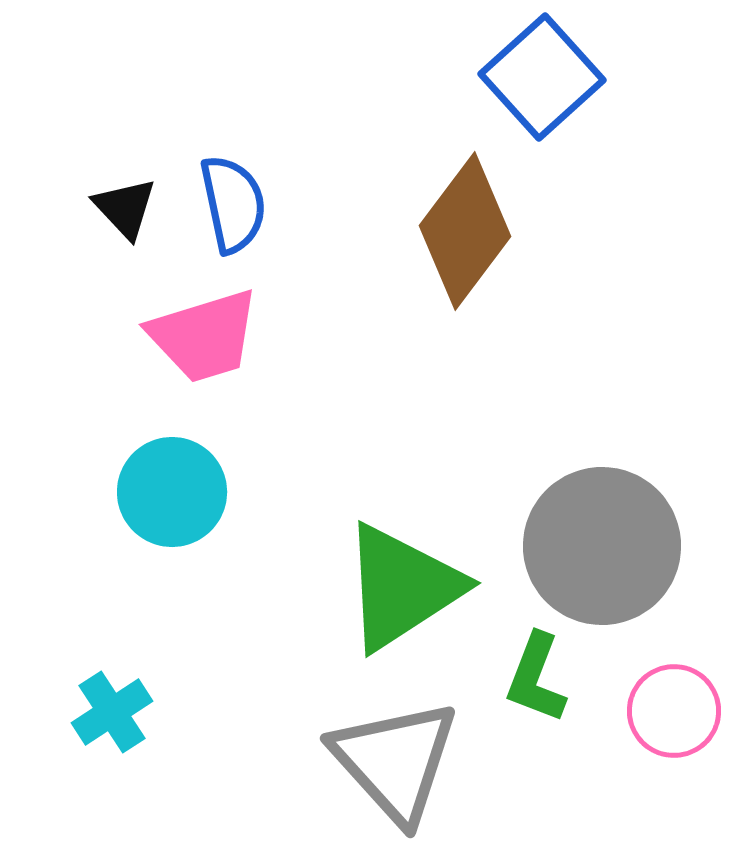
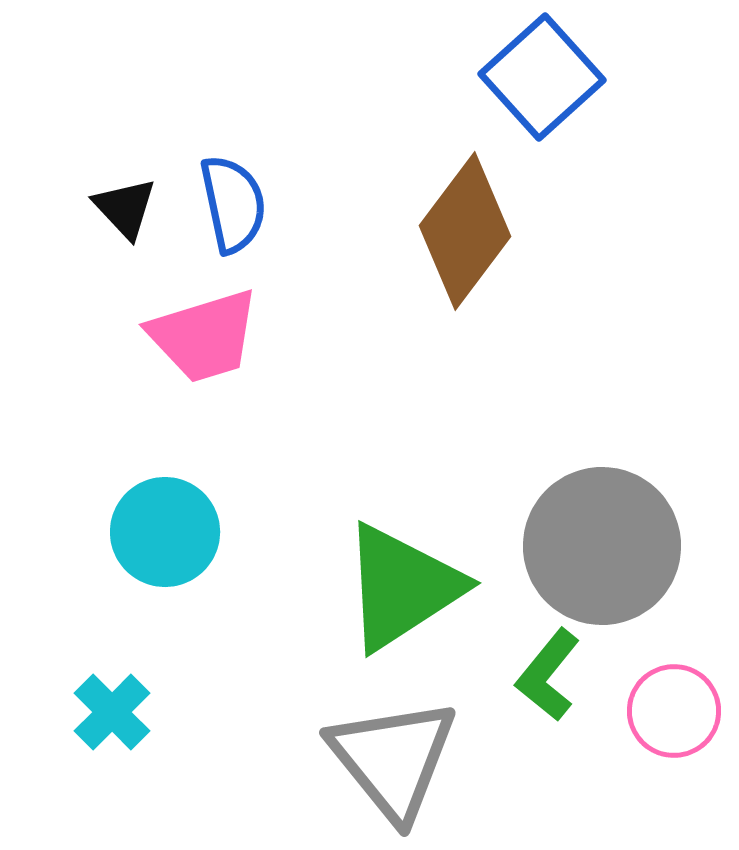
cyan circle: moved 7 px left, 40 px down
green L-shape: moved 12 px right, 3 px up; rotated 18 degrees clockwise
cyan cross: rotated 12 degrees counterclockwise
gray triangle: moved 2 px left, 2 px up; rotated 3 degrees clockwise
